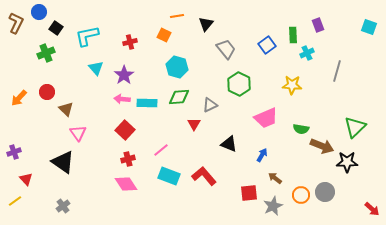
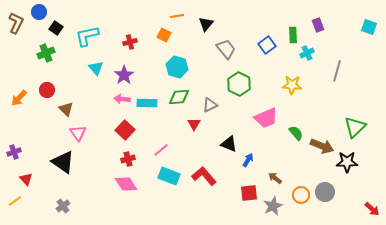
red circle at (47, 92): moved 2 px up
green semicircle at (301, 129): moved 5 px left, 4 px down; rotated 140 degrees counterclockwise
blue arrow at (262, 155): moved 14 px left, 5 px down
